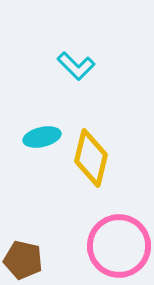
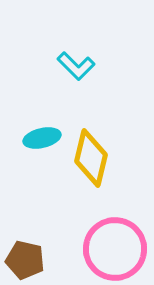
cyan ellipse: moved 1 px down
pink circle: moved 4 px left, 3 px down
brown pentagon: moved 2 px right
